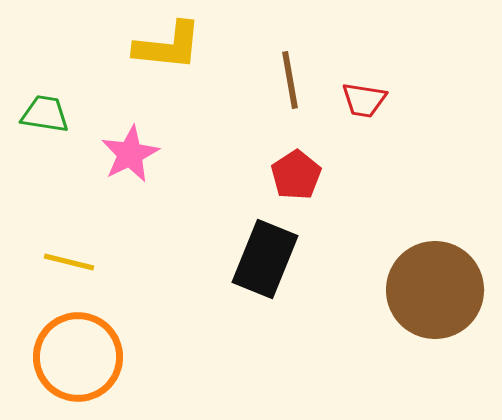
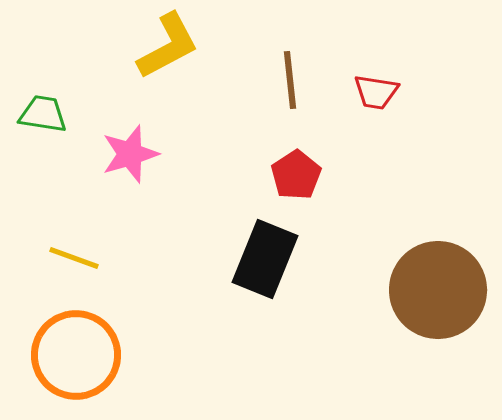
yellow L-shape: rotated 34 degrees counterclockwise
brown line: rotated 4 degrees clockwise
red trapezoid: moved 12 px right, 8 px up
green trapezoid: moved 2 px left
pink star: rotated 10 degrees clockwise
yellow line: moved 5 px right, 4 px up; rotated 6 degrees clockwise
brown circle: moved 3 px right
orange circle: moved 2 px left, 2 px up
